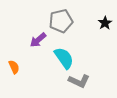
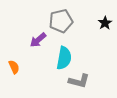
cyan semicircle: rotated 45 degrees clockwise
gray L-shape: rotated 10 degrees counterclockwise
